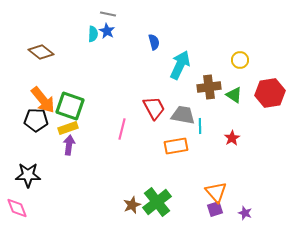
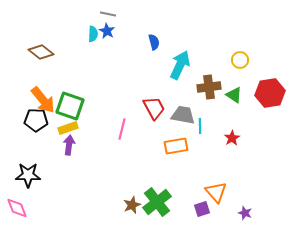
purple square: moved 13 px left
